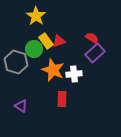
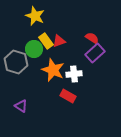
yellow star: moved 1 px left; rotated 12 degrees counterclockwise
red rectangle: moved 6 px right, 3 px up; rotated 63 degrees counterclockwise
